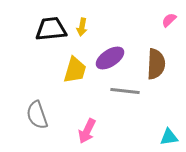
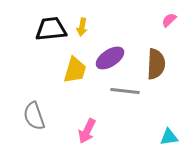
gray semicircle: moved 3 px left, 1 px down
